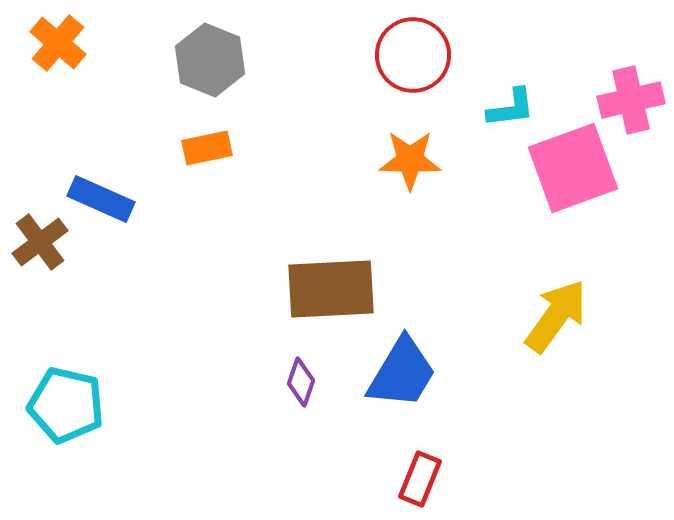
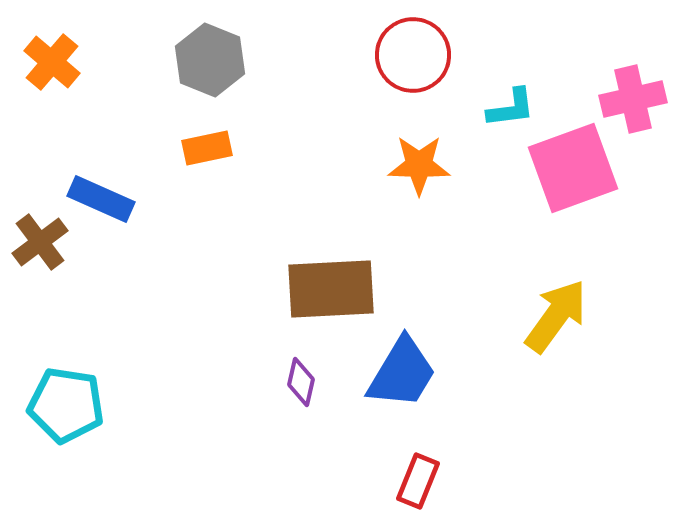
orange cross: moved 6 px left, 19 px down
pink cross: moved 2 px right, 1 px up
orange star: moved 9 px right, 5 px down
purple diamond: rotated 6 degrees counterclockwise
cyan pentagon: rotated 4 degrees counterclockwise
red rectangle: moved 2 px left, 2 px down
